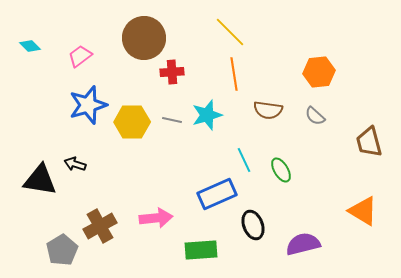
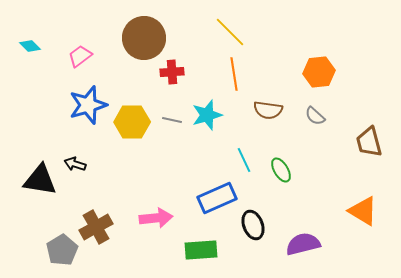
blue rectangle: moved 4 px down
brown cross: moved 4 px left, 1 px down
